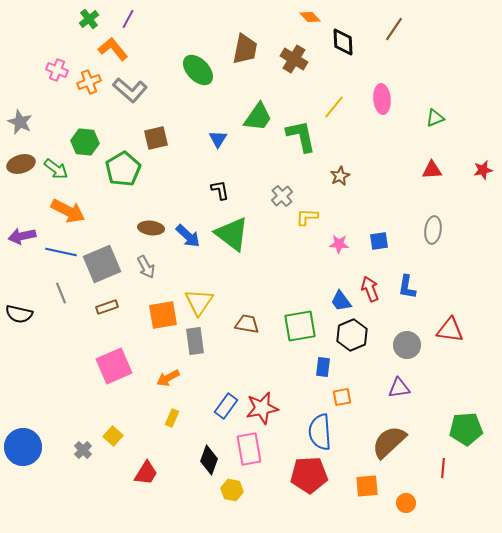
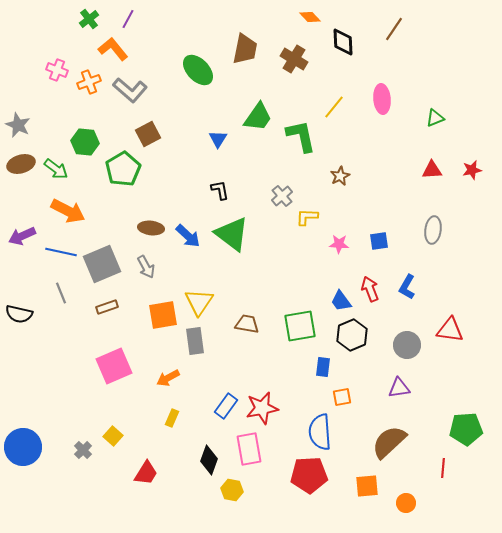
gray star at (20, 122): moved 2 px left, 3 px down
brown square at (156, 138): moved 8 px left, 4 px up; rotated 15 degrees counterclockwise
red star at (483, 170): moved 11 px left
purple arrow at (22, 236): rotated 12 degrees counterclockwise
blue L-shape at (407, 287): rotated 20 degrees clockwise
